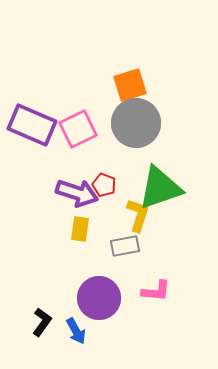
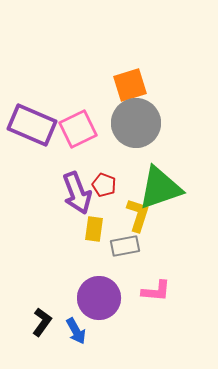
purple arrow: rotated 51 degrees clockwise
yellow rectangle: moved 14 px right
